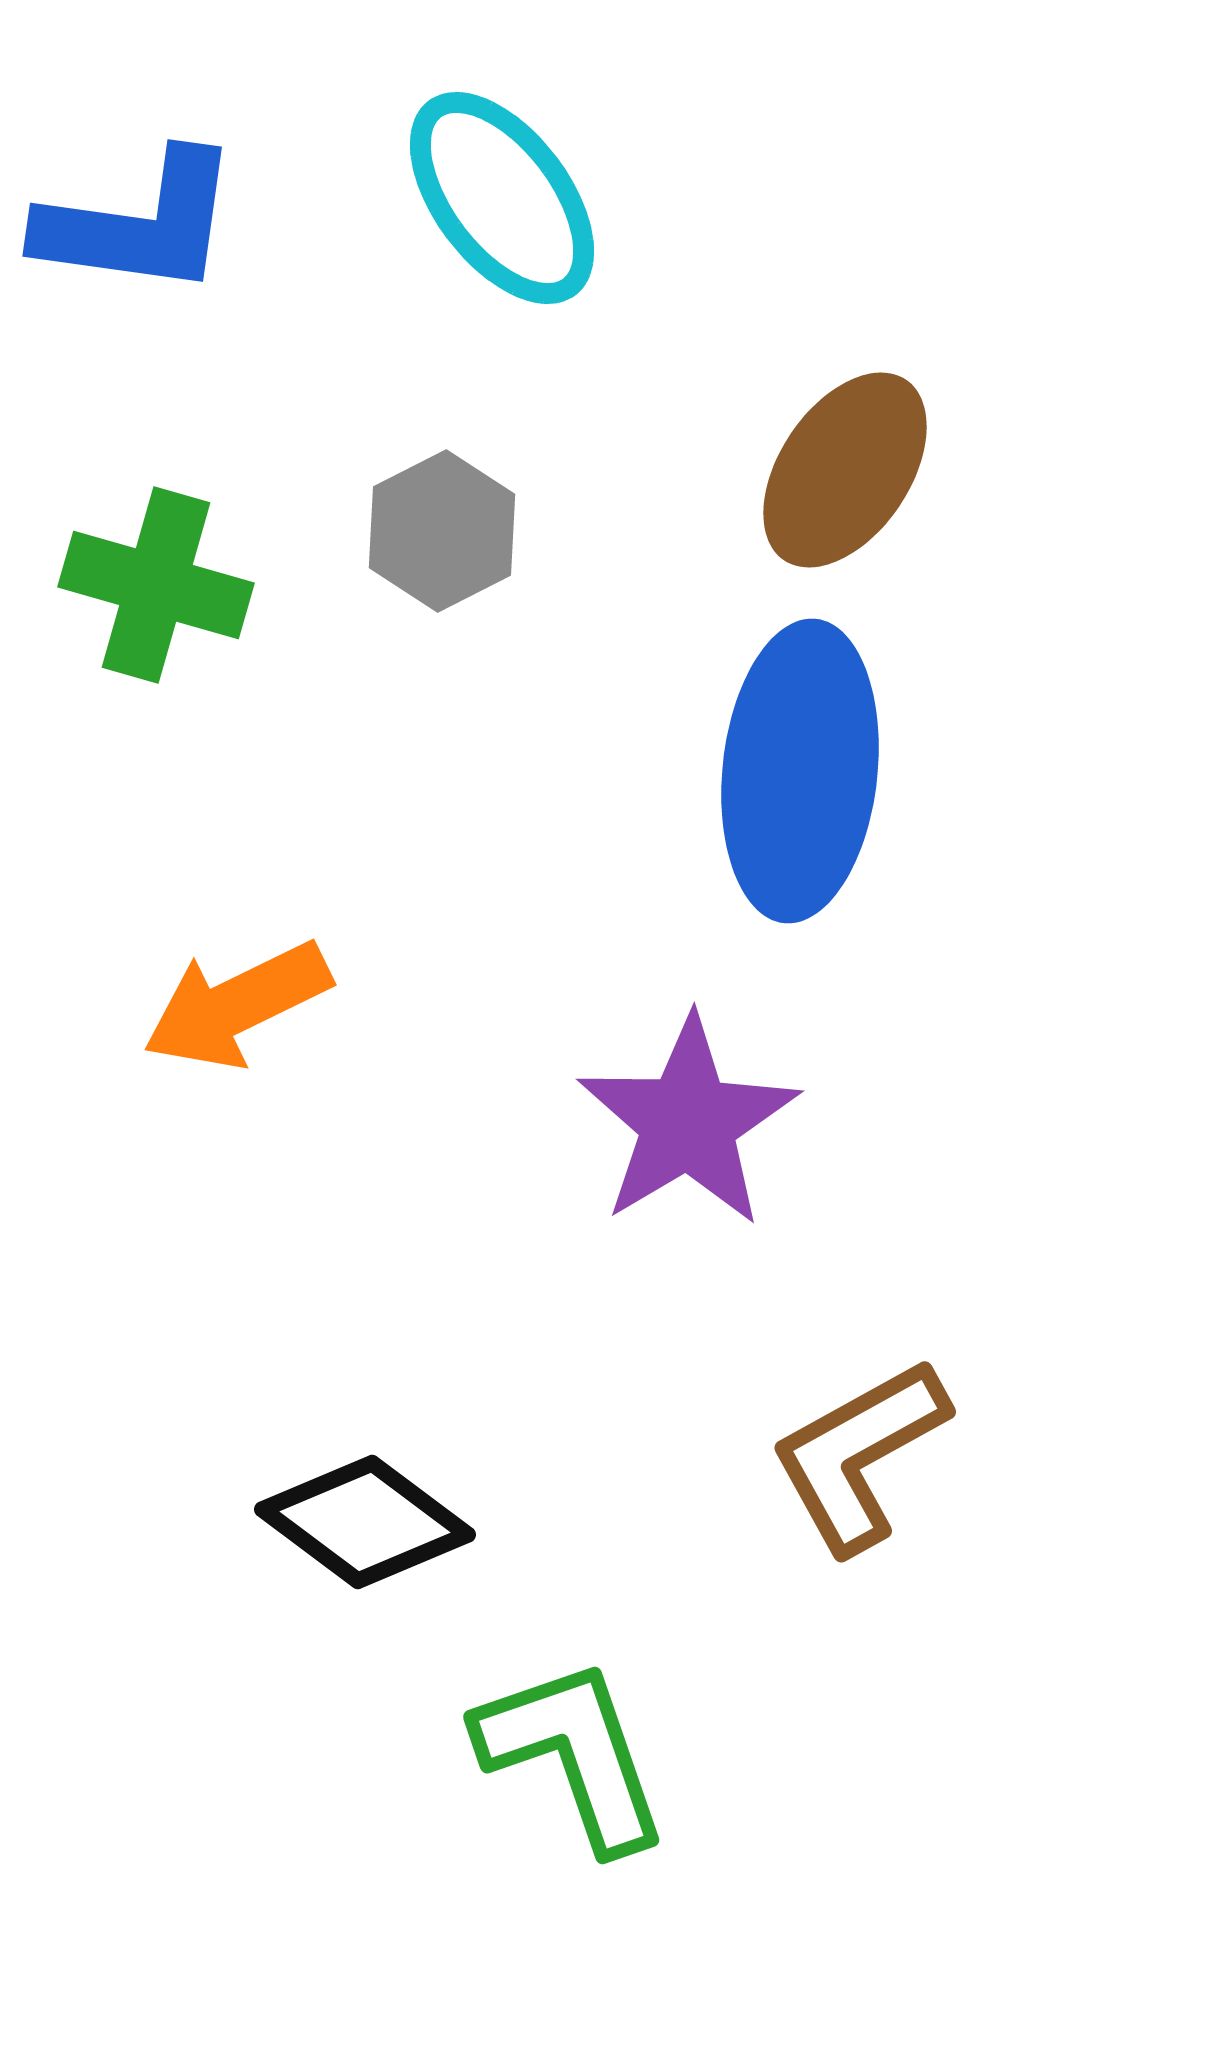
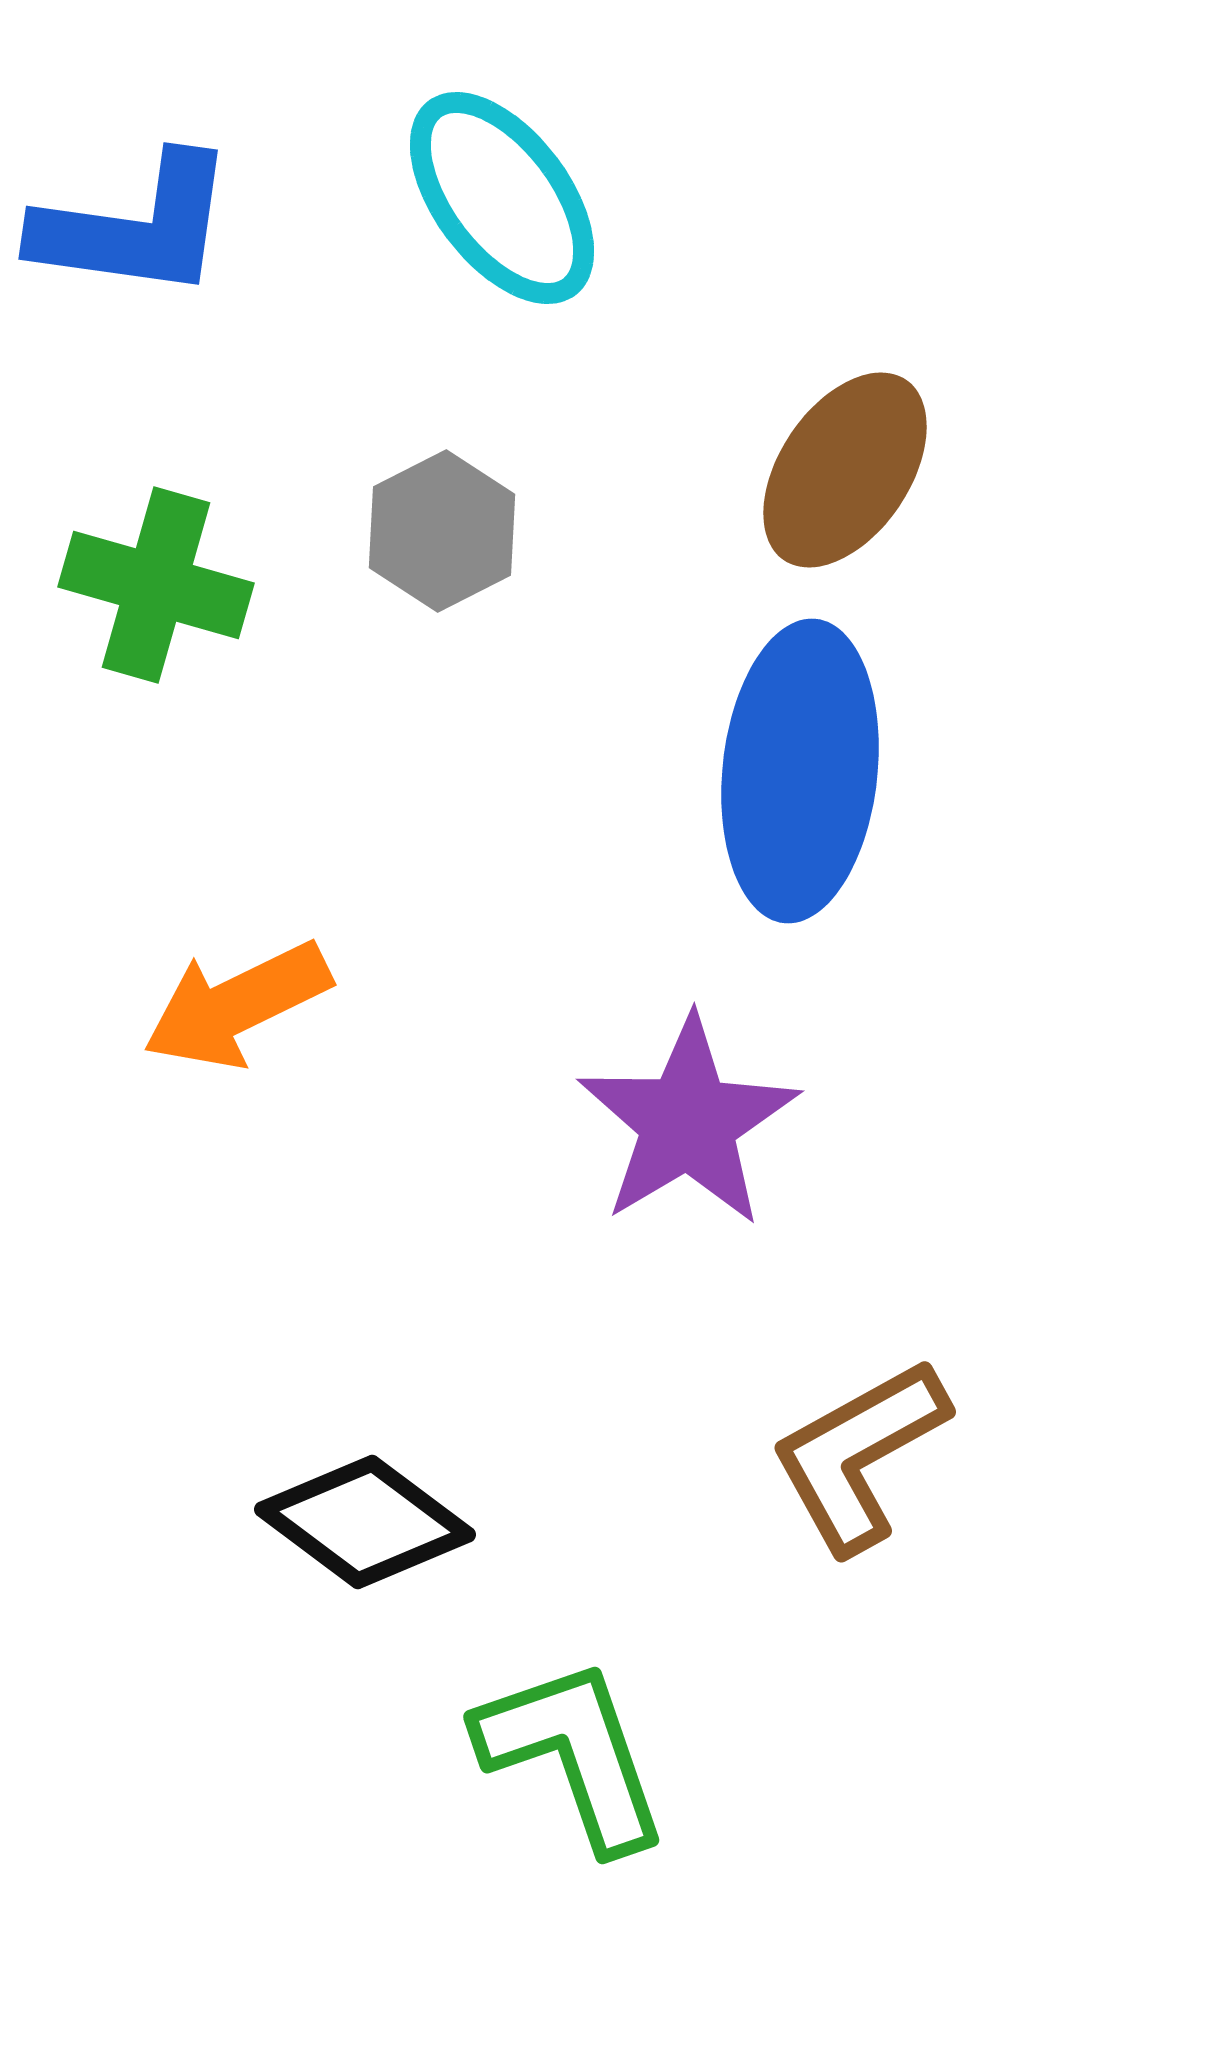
blue L-shape: moved 4 px left, 3 px down
